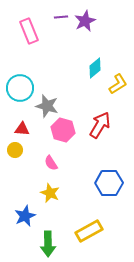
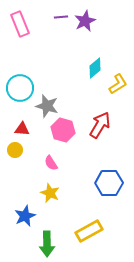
pink rectangle: moved 9 px left, 7 px up
green arrow: moved 1 px left
